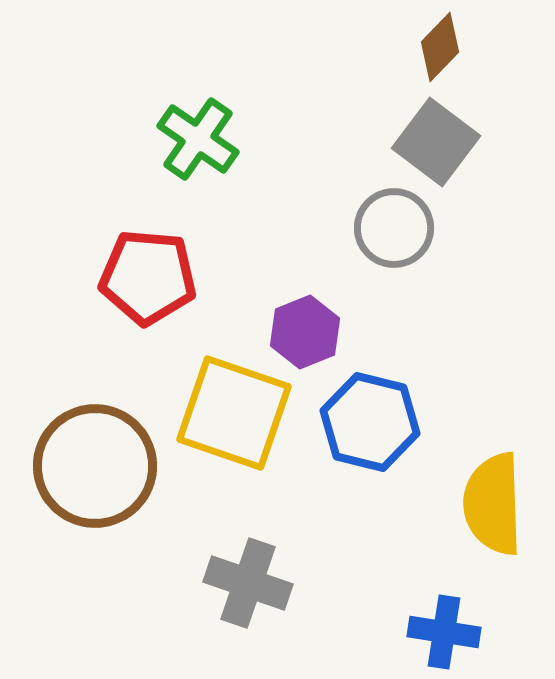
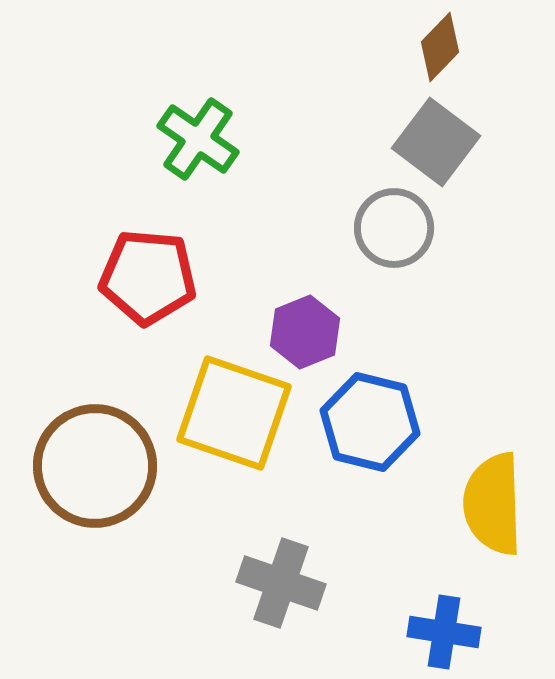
gray cross: moved 33 px right
